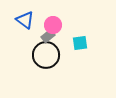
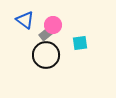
gray rectangle: moved 2 px left, 2 px up
